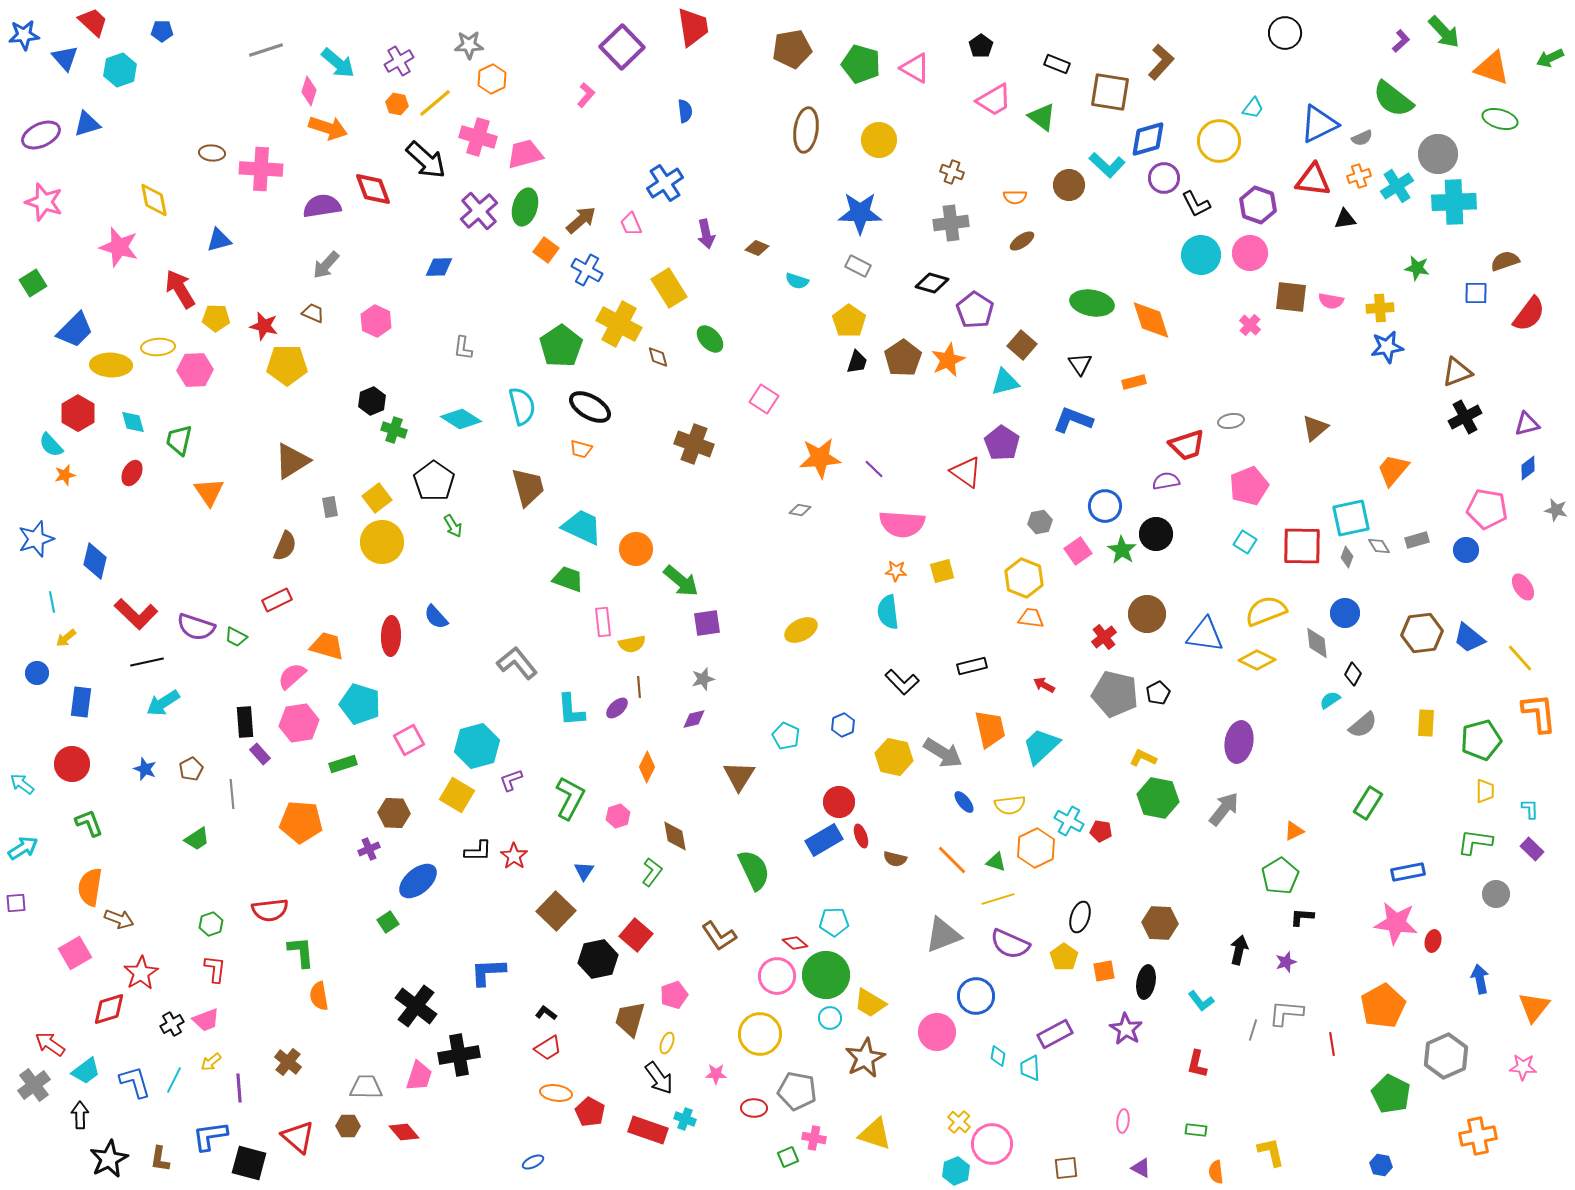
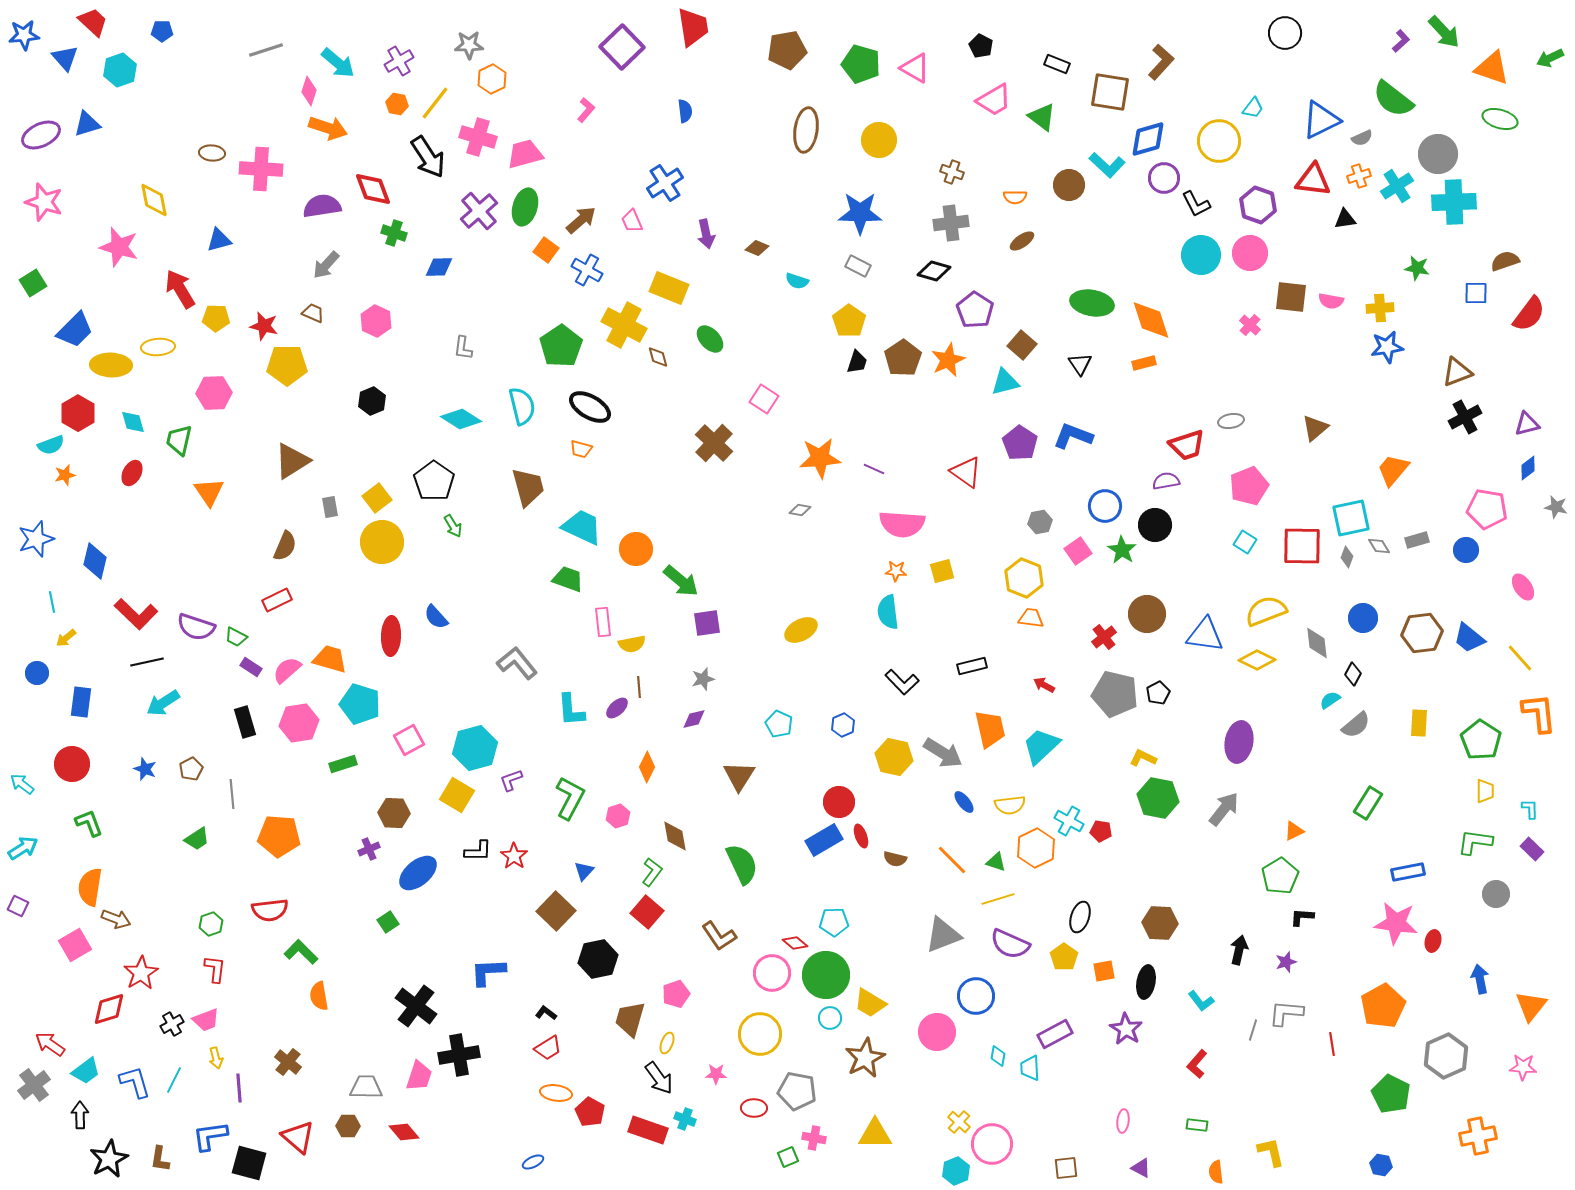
black pentagon at (981, 46): rotated 10 degrees counterclockwise
brown pentagon at (792, 49): moved 5 px left, 1 px down
pink L-shape at (586, 95): moved 15 px down
yellow line at (435, 103): rotated 12 degrees counterclockwise
blue triangle at (1319, 124): moved 2 px right, 4 px up
black arrow at (426, 160): moved 2 px right, 3 px up; rotated 15 degrees clockwise
pink trapezoid at (631, 224): moved 1 px right, 3 px up
black diamond at (932, 283): moved 2 px right, 12 px up
yellow rectangle at (669, 288): rotated 36 degrees counterclockwise
yellow cross at (619, 324): moved 5 px right, 1 px down
pink hexagon at (195, 370): moved 19 px right, 23 px down
orange rectangle at (1134, 382): moved 10 px right, 19 px up
blue L-shape at (1073, 420): moved 16 px down
green cross at (394, 430): moved 197 px up
purple pentagon at (1002, 443): moved 18 px right
brown cross at (694, 444): moved 20 px right, 1 px up; rotated 24 degrees clockwise
cyan semicircle at (51, 445): rotated 68 degrees counterclockwise
purple line at (874, 469): rotated 20 degrees counterclockwise
gray star at (1556, 510): moved 3 px up
black circle at (1156, 534): moved 1 px left, 9 px up
blue circle at (1345, 613): moved 18 px right, 5 px down
orange trapezoid at (327, 646): moved 3 px right, 13 px down
pink semicircle at (292, 676): moved 5 px left, 6 px up
black rectangle at (245, 722): rotated 12 degrees counterclockwise
yellow rectangle at (1426, 723): moved 7 px left
gray semicircle at (1363, 725): moved 7 px left
cyan pentagon at (786, 736): moved 7 px left, 12 px up
green pentagon at (1481, 740): rotated 24 degrees counterclockwise
cyan hexagon at (477, 746): moved 2 px left, 2 px down
purple rectangle at (260, 754): moved 9 px left, 87 px up; rotated 15 degrees counterclockwise
orange pentagon at (301, 822): moved 22 px left, 14 px down
green semicircle at (754, 870): moved 12 px left, 6 px up
blue triangle at (584, 871): rotated 10 degrees clockwise
blue ellipse at (418, 881): moved 8 px up
purple square at (16, 903): moved 2 px right, 3 px down; rotated 30 degrees clockwise
brown arrow at (119, 919): moved 3 px left
red square at (636, 935): moved 11 px right, 23 px up
green L-shape at (301, 952): rotated 40 degrees counterclockwise
pink square at (75, 953): moved 8 px up
pink circle at (777, 976): moved 5 px left, 3 px up
pink pentagon at (674, 995): moved 2 px right, 1 px up
orange triangle at (1534, 1007): moved 3 px left, 1 px up
yellow arrow at (211, 1062): moved 5 px right, 4 px up; rotated 65 degrees counterclockwise
red L-shape at (1197, 1064): rotated 28 degrees clockwise
green rectangle at (1196, 1130): moved 1 px right, 5 px up
yellow triangle at (875, 1134): rotated 18 degrees counterclockwise
